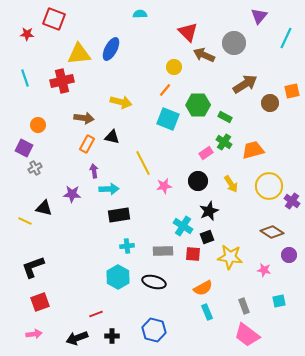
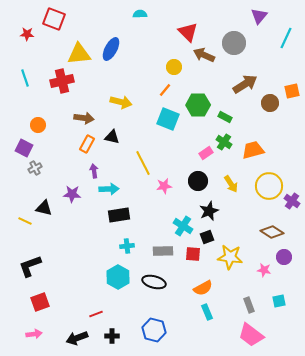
purple circle at (289, 255): moved 5 px left, 2 px down
black L-shape at (33, 267): moved 3 px left, 1 px up
gray rectangle at (244, 306): moved 5 px right, 1 px up
pink trapezoid at (247, 335): moved 4 px right
